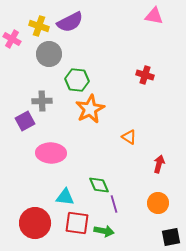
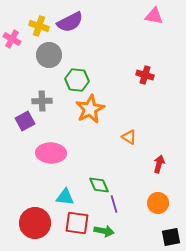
gray circle: moved 1 px down
